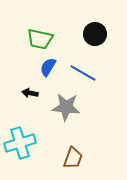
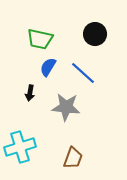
blue line: rotated 12 degrees clockwise
black arrow: rotated 91 degrees counterclockwise
cyan cross: moved 4 px down
